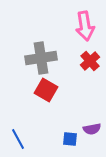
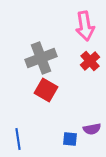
gray cross: rotated 12 degrees counterclockwise
blue line: rotated 20 degrees clockwise
